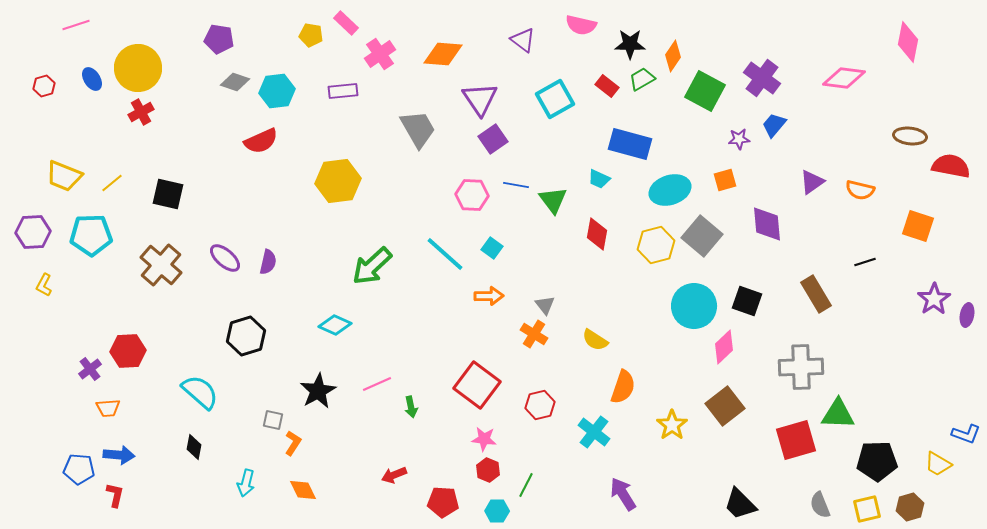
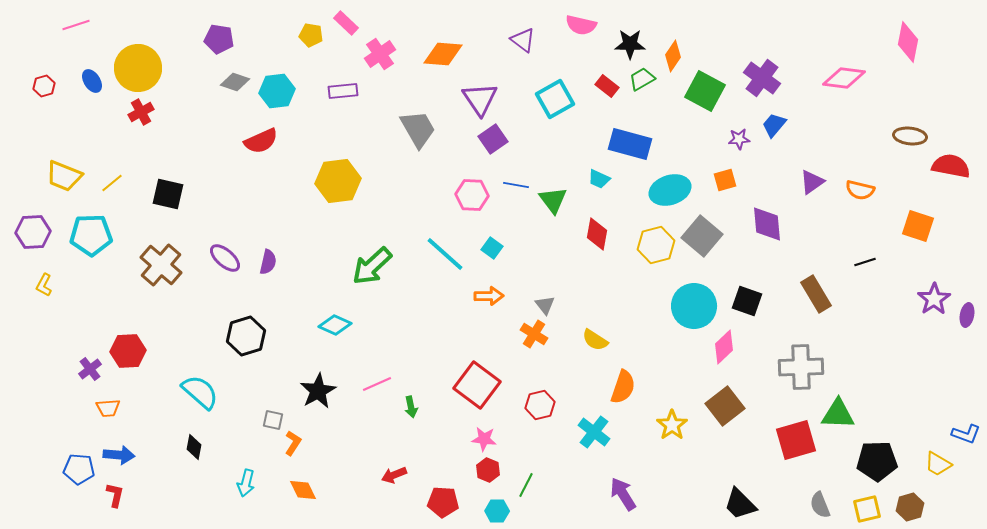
blue ellipse at (92, 79): moved 2 px down
